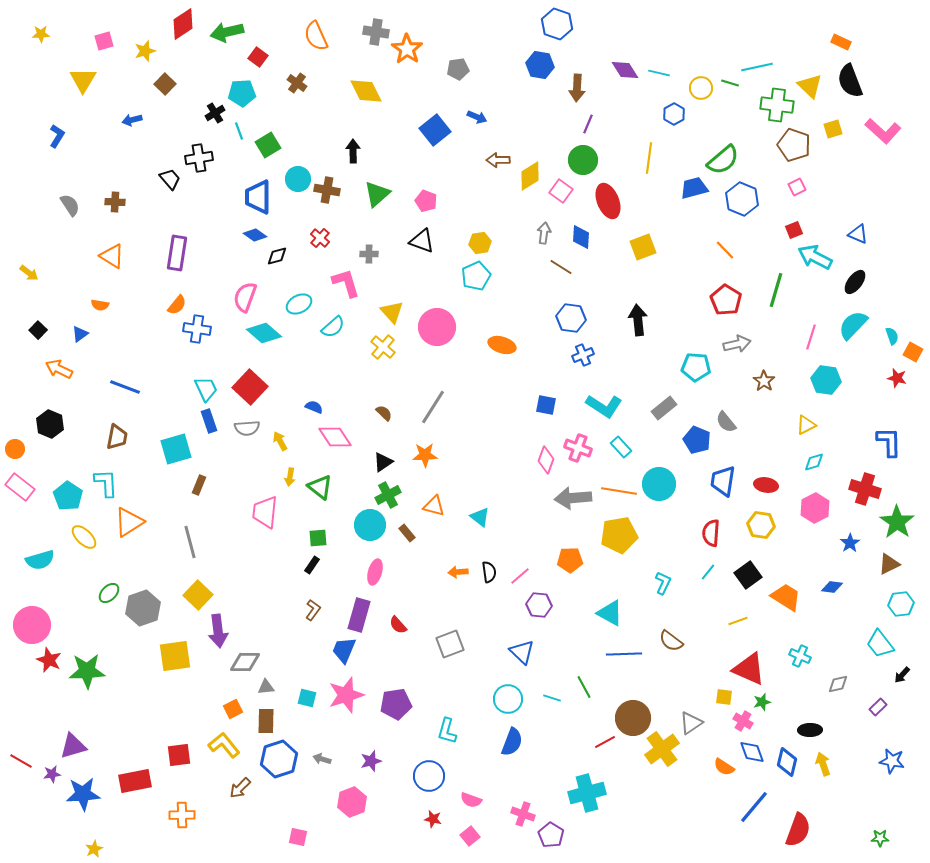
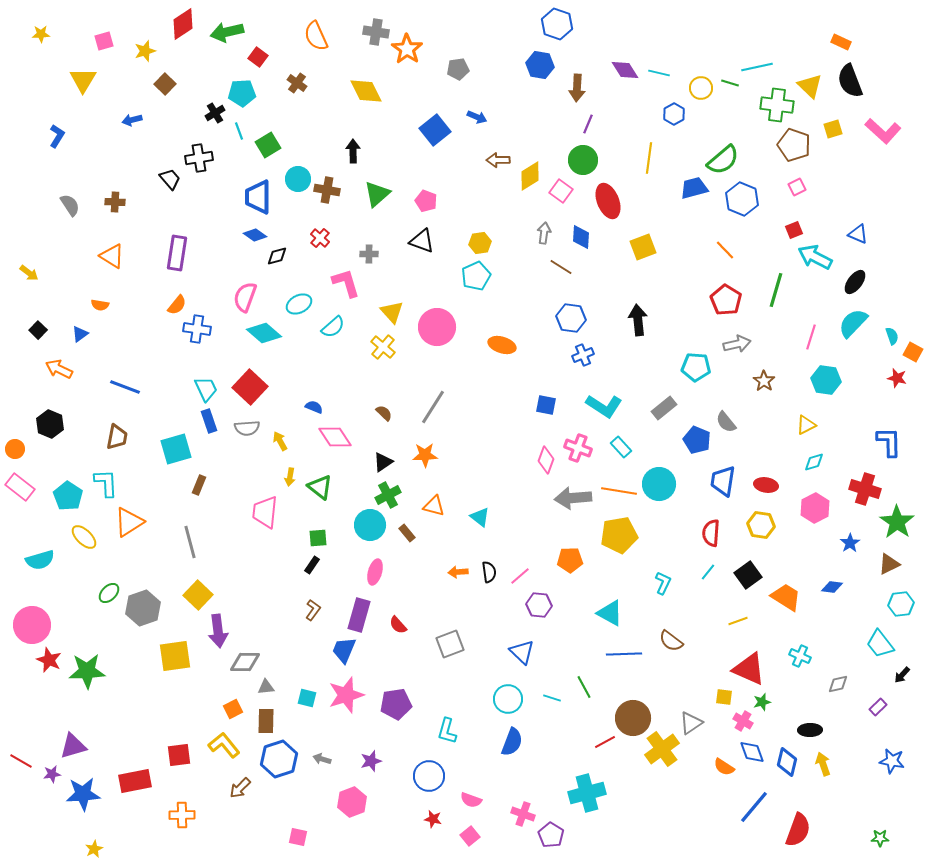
cyan semicircle at (853, 325): moved 2 px up
